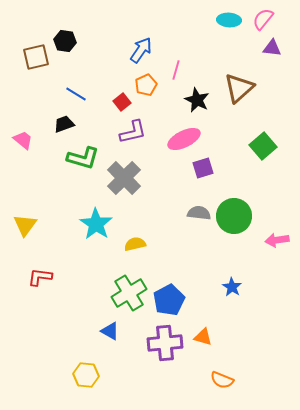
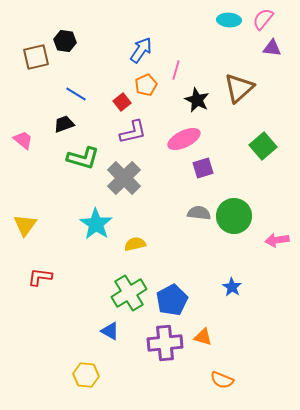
blue pentagon: moved 3 px right
